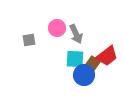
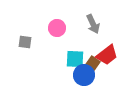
gray arrow: moved 17 px right, 10 px up
gray square: moved 4 px left, 2 px down; rotated 16 degrees clockwise
red trapezoid: moved 1 px up
